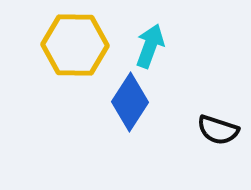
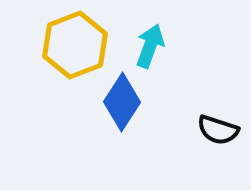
yellow hexagon: rotated 22 degrees counterclockwise
blue diamond: moved 8 px left
